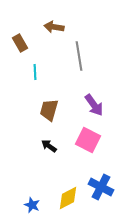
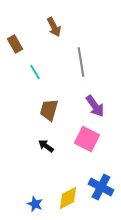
brown arrow: rotated 126 degrees counterclockwise
brown rectangle: moved 5 px left, 1 px down
gray line: moved 2 px right, 6 px down
cyan line: rotated 28 degrees counterclockwise
purple arrow: moved 1 px right, 1 px down
pink square: moved 1 px left, 1 px up
black arrow: moved 3 px left
blue star: moved 3 px right, 1 px up
